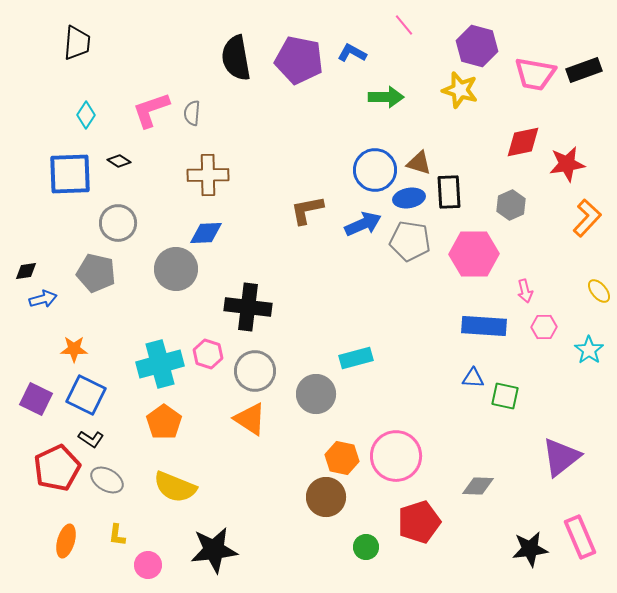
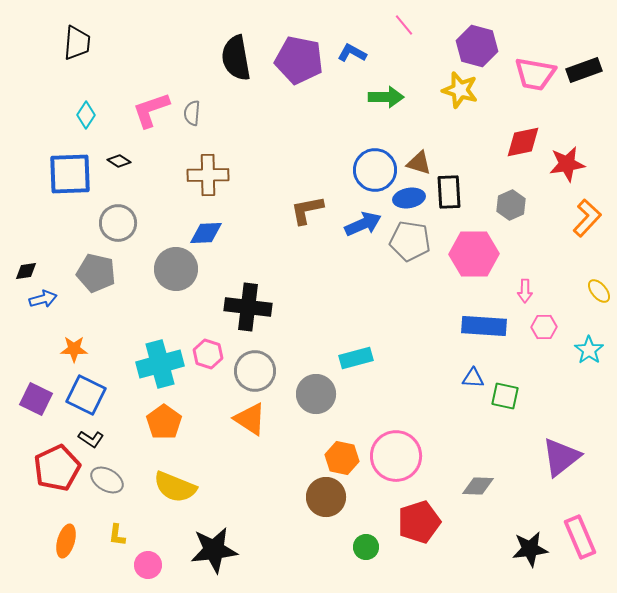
pink arrow at (525, 291): rotated 15 degrees clockwise
